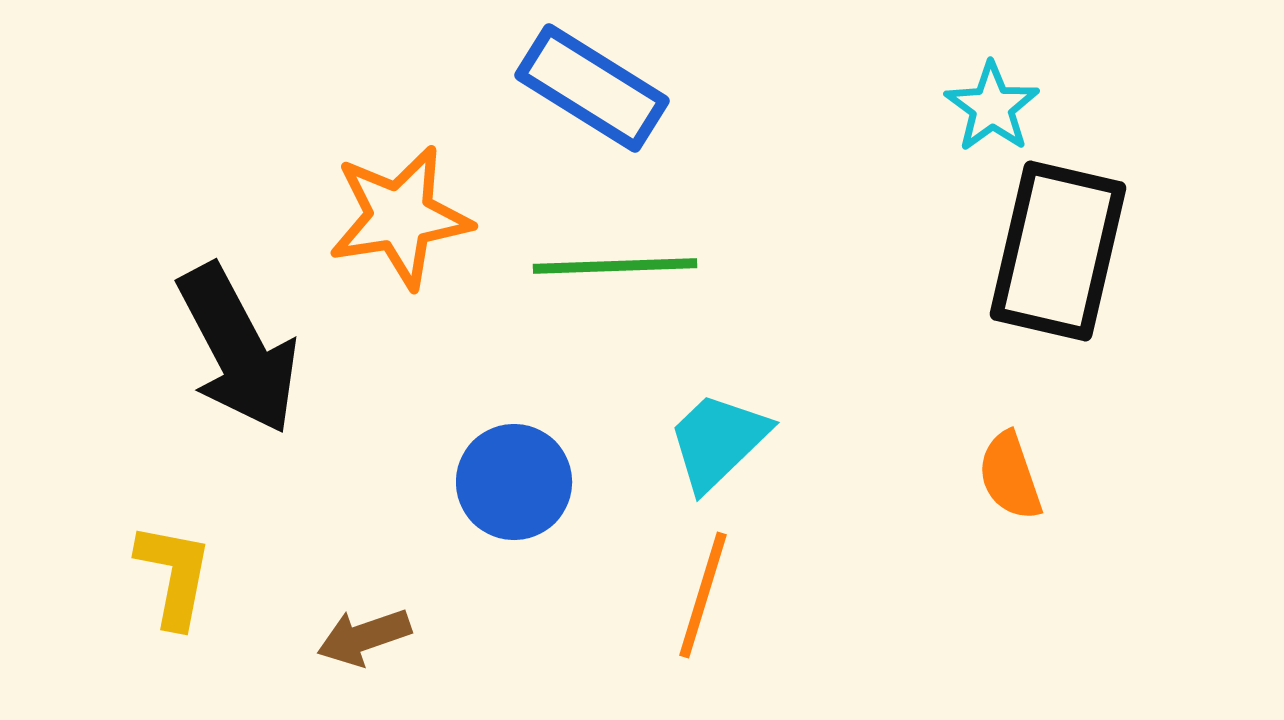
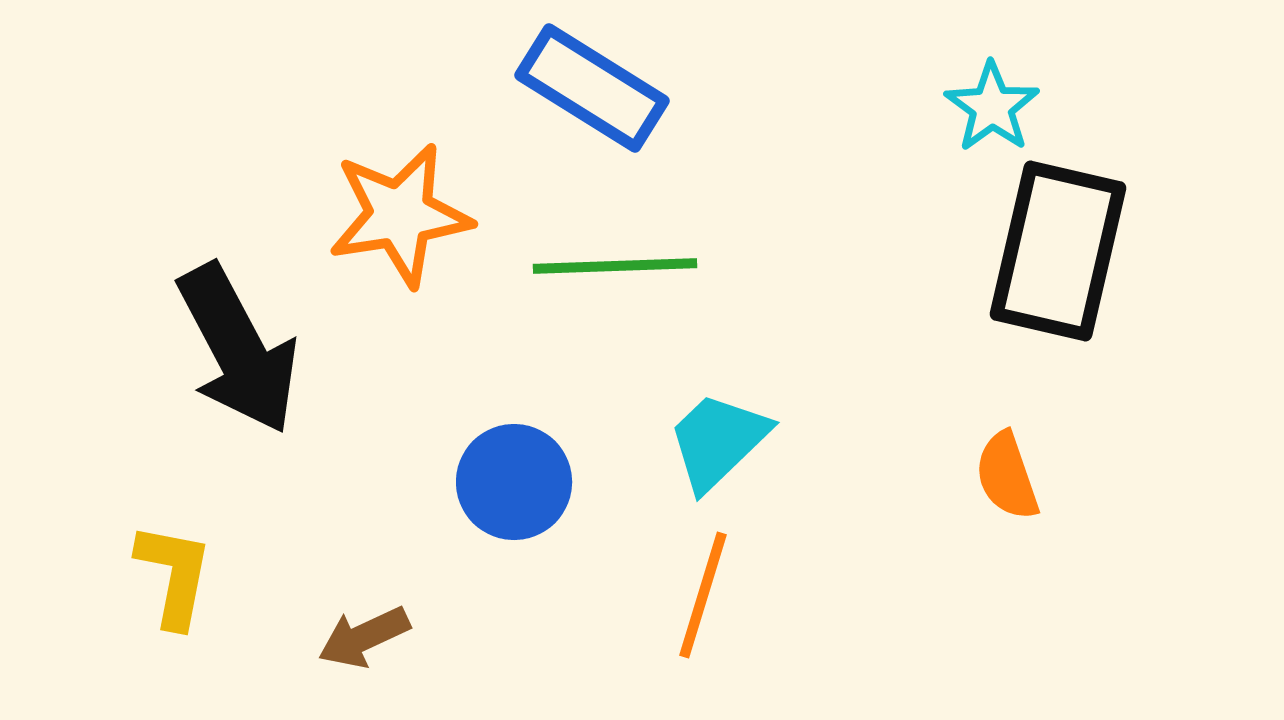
orange star: moved 2 px up
orange semicircle: moved 3 px left
brown arrow: rotated 6 degrees counterclockwise
